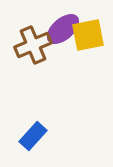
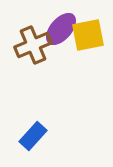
purple ellipse: moved 2 px left; rotated 8 degrees counterclockwise
